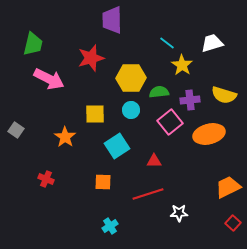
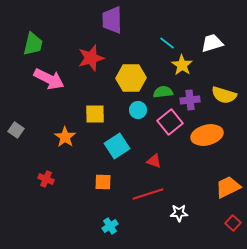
green semicircle: moved 4 px right
cyan circle: moved 7 px right
orange ellipse: moved 2 px left, 1 px down
red triangle: rotated 21 degrees clockwise
